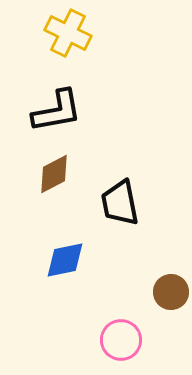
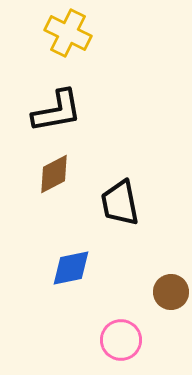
blue diamond: moved 6 px right, 8 px down
